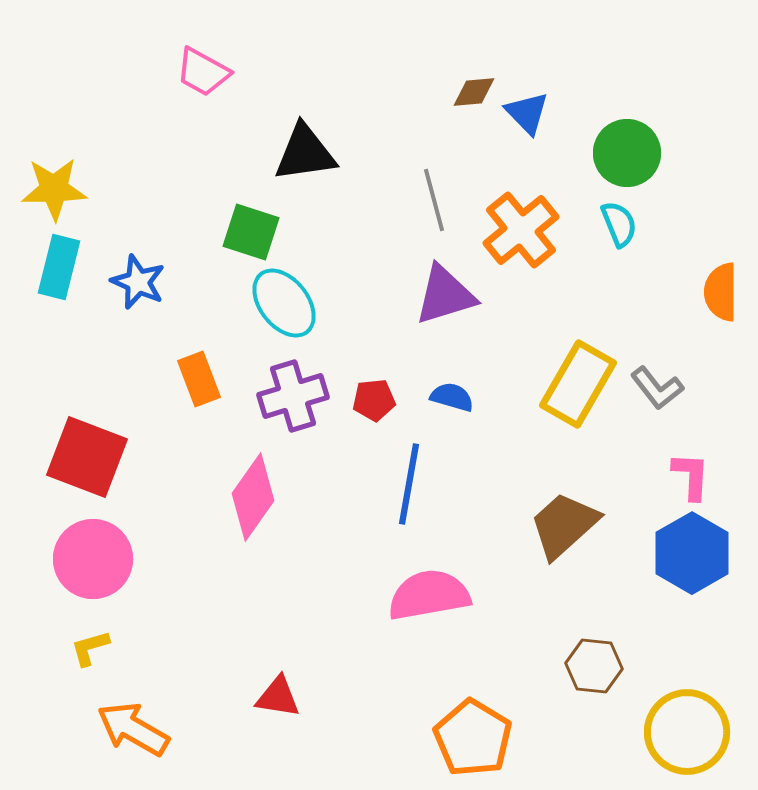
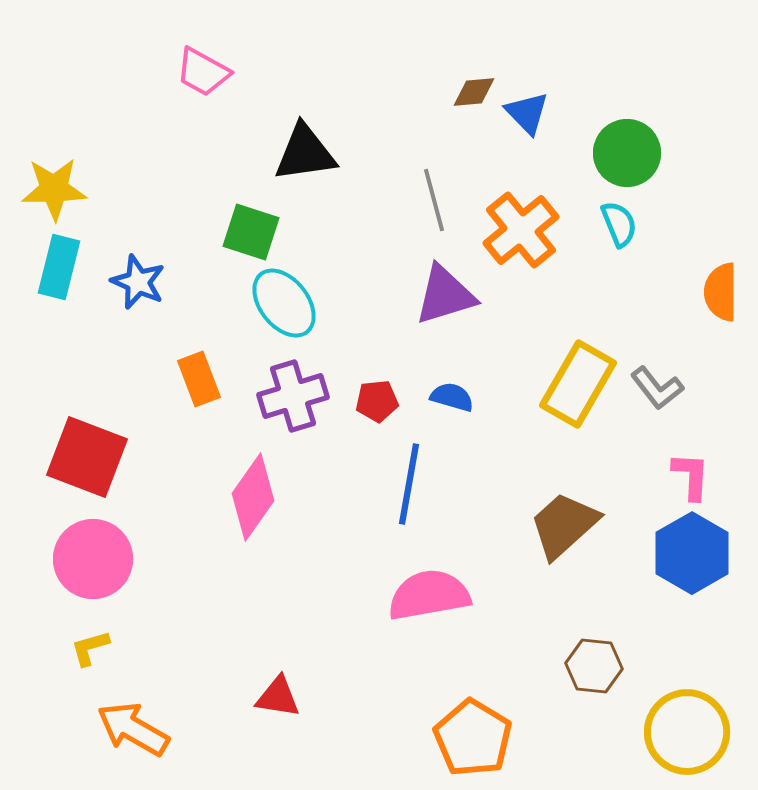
red pentagon: moved 3 px right, 1 px down
